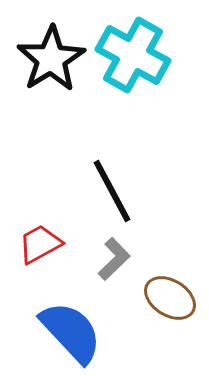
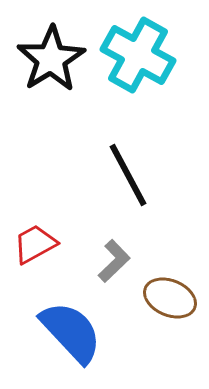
cyan cross: moved 5 px right
black line: moved 16 px right, 16 px up
red trapezoid: moved 5 px left
gray L-shape: moved 2 px down
brown ellipse: rotated 9 degrees counterclockwise
